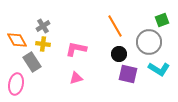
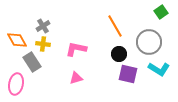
green square: moved 1 px left, 8 px up; rotated 16 degrees counterclockwise
